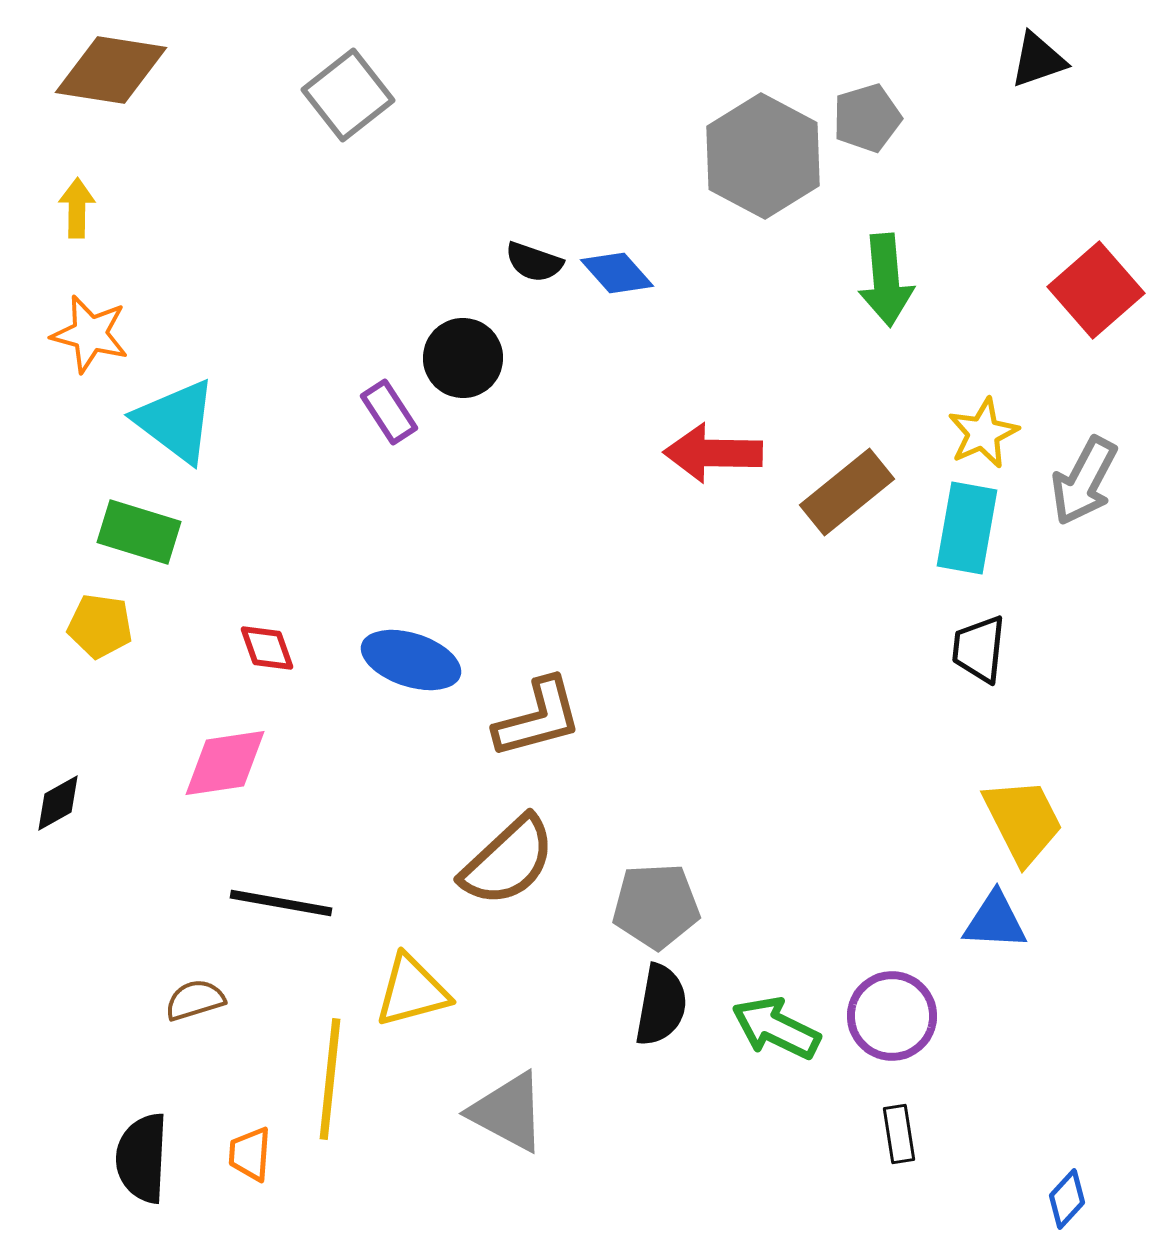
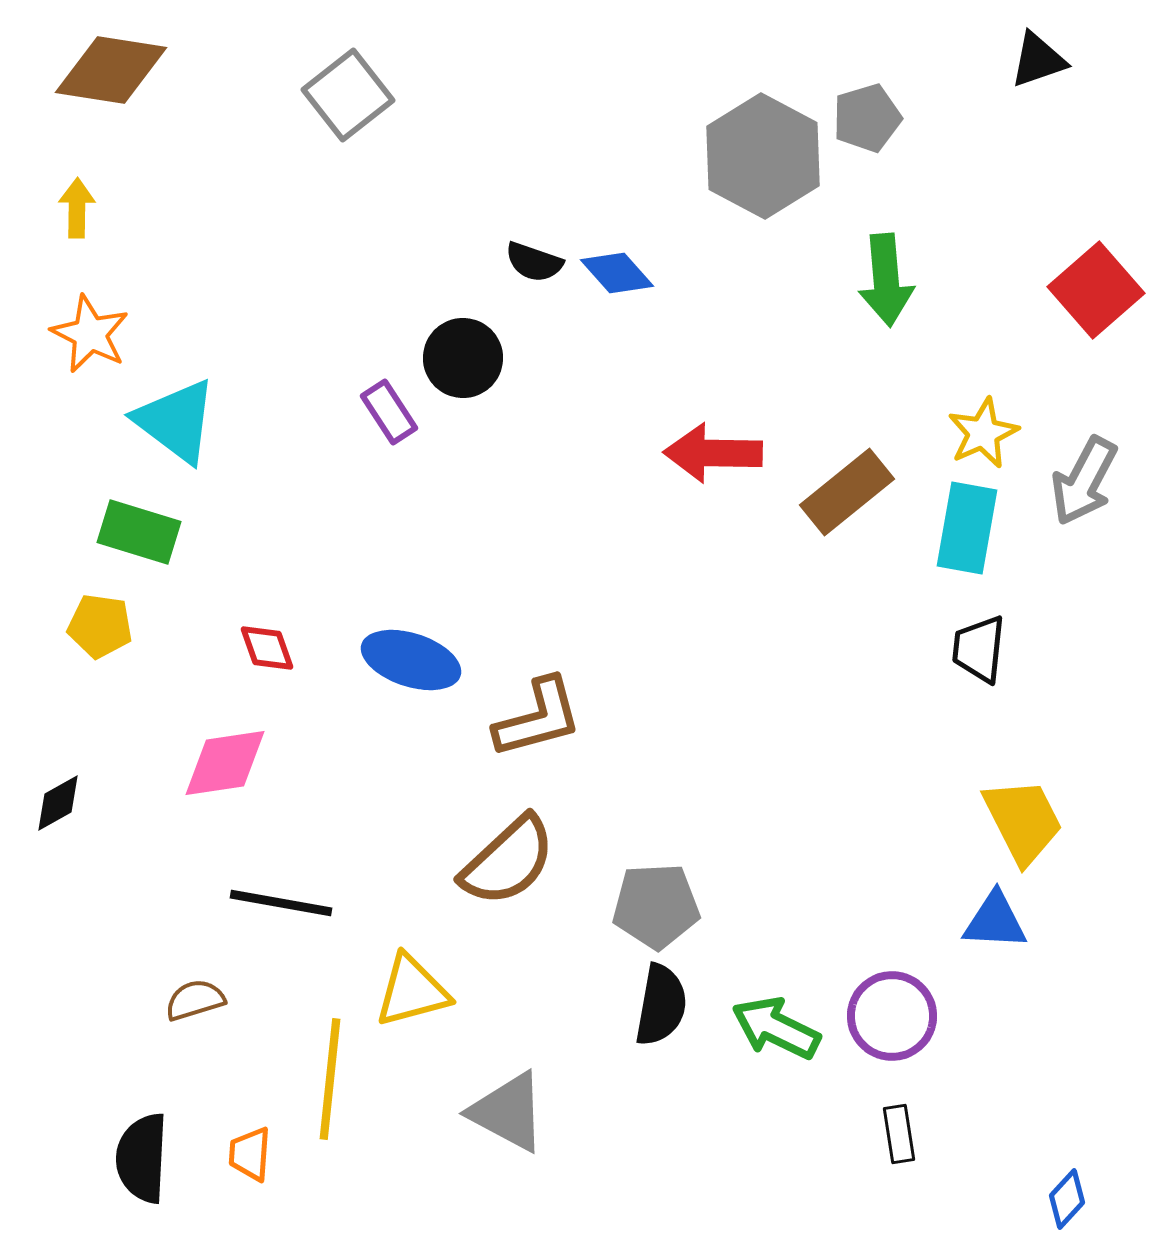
orange star at (90, 334): rotated 12 degrees clockwise
